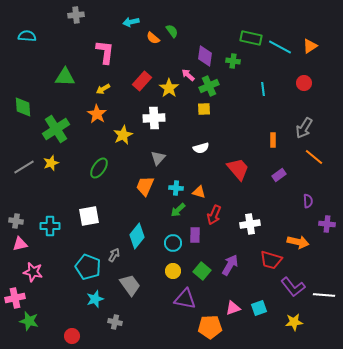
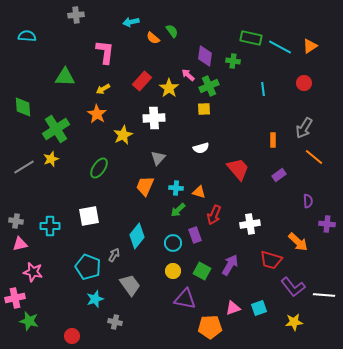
yellow star at (51, 163): moved 4 px up
purple rectangle at (195, 235): rotated 21 degrees counterclockwise
orange arrow at (298, 242): rotated 30 degrees clockwise
green square at (202, 271): rotated 12 degrees counterclockwise
